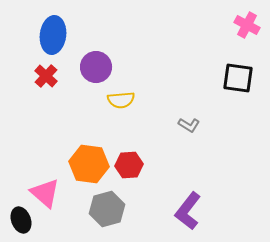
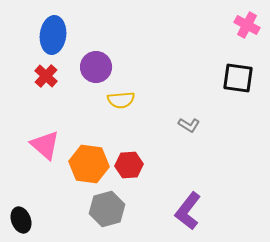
pink triangle: moved 48 px up
